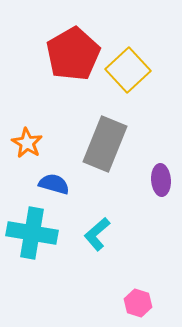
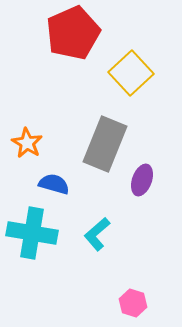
red pentagon: moved 21 px up; rotated 6 degrees clockwise
yellow square: moved 3 px right, 3 px down
purple ellipse: moved 19 px left; rotated 24 degrees clockwise
pink hexagon: moved 5 px left
